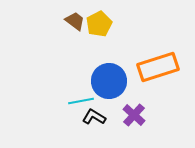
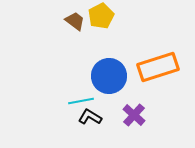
yellow pentagon: moved 2 px right, 8 px up
blue circle: moved 5 px up
black L-shape: moved 4 px left
